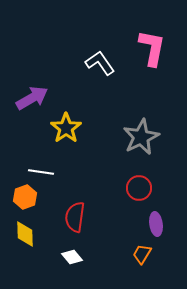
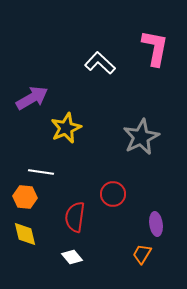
pink L-shape: moved 3 px right
white L-shape: rotated 12 degrees counterclockwise
yellow star: rotated 12 degrees clockwise
red circle: moved 26 px left, 6 px down
orange hexagon: rotated 25 degrees clockwise
yellow diamond: rotated 12 degrees counterclockwise
